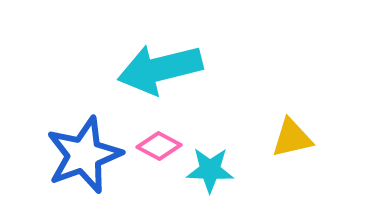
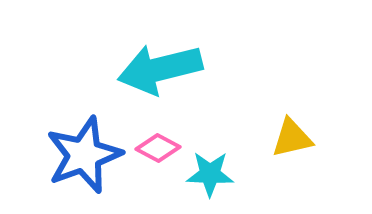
pink diamond: moved 1 px left, 2 px down
cyan star: moved 4 px down
